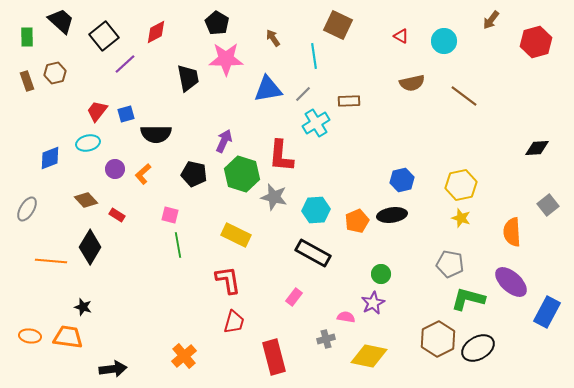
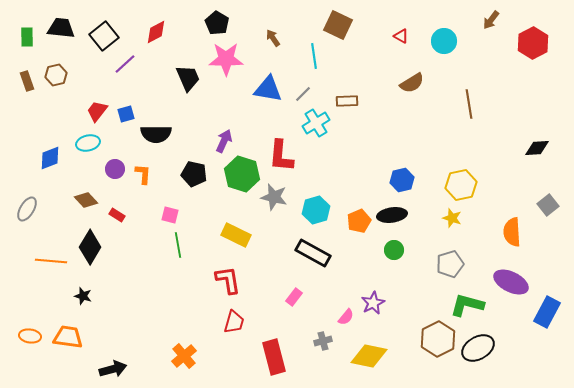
black trapezoid at (61, 21): moved 7 px down; rotated 36 degrees counterclockwise
red hexagon at (536, 42): moved 3 px left, 1 px down; rotated 12 degrees counterclockwise
brown hexagon at (55, 73): moved 1 px right, 2 px down
black trapezoid at (188, 78): rotated 12 degrees counterclockwise
brown semicircle at (412, 83): rotated 20 degrees counterclockwise
blue triangle at (268, 89): rotated 20 degrees clockwise
brown line at (464, 96): moved 5 px right, 8 px down; rotated 44 degrees clockwise
brown rectangle at (349, 101): moved 2 px left
orange L-shape at (143, 174): rotated 135 degrees clockwise
cyan hexagon at (316, 210): rotated 12 degrees counterclockwise
yellow star at (461, 218): moved 9 px left
orange pentagon at (357, 221): moved 2 px right
gray pentagon at (450, 264): rotated 28 degrees counterclockwise
green circle at (381, 274): moved 13 px right, 24 px up
purple ellipse at (511, 282): rotated 16 degrees counterclockwise
green L-shape at (468, 299): moved 1 px left, 6 px down
black star at (83, 307): moved 11 px up
pink semicircle at (346, 317): rotated 120 degrees clockwise
gray cross at (326, 339): moved 3 px left, 2 px down
black arrow at (113, 369): rotated 8 degrees counterclockwise
